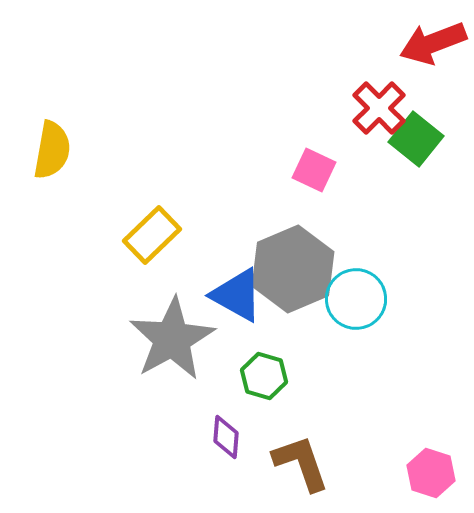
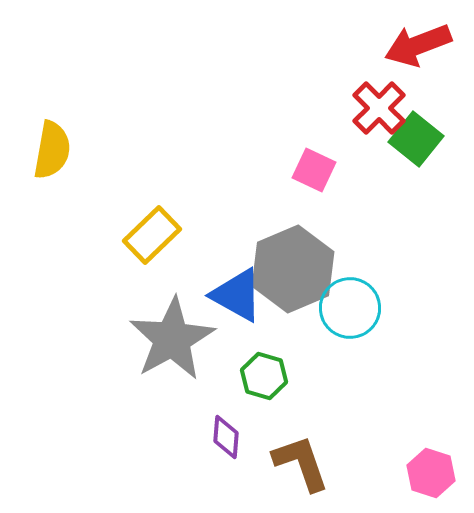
red arrow: moved 15 px left, 2 px down
cyan circle: moved 6 px left, 9 px down
